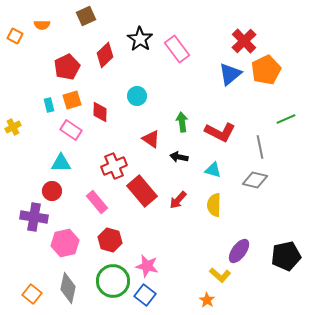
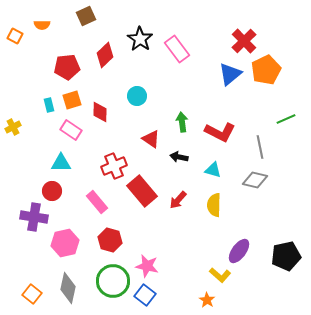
red pentagon at (67, 67): rotated 20 degrees clockwise
